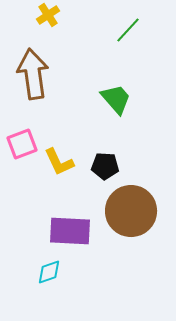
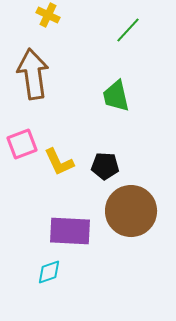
yellow cross: rotated 30 degrees counterclockwise
green trapezoid: moved 3 px up; rotated 152 degrees counterclockwise
